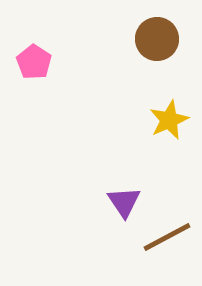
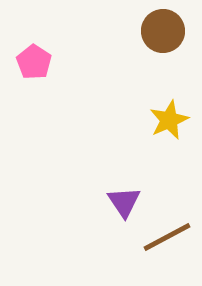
brown circle: moved 6 px right, 8 px up
